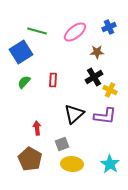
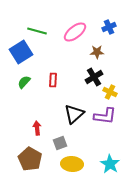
yellow cross: moved 2 px down
gray square: moved 2 px left, 1 px up
